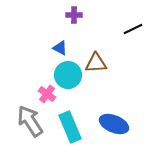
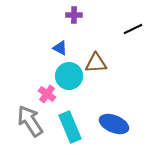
cyan circle: moved 1 px right, 1 px down
